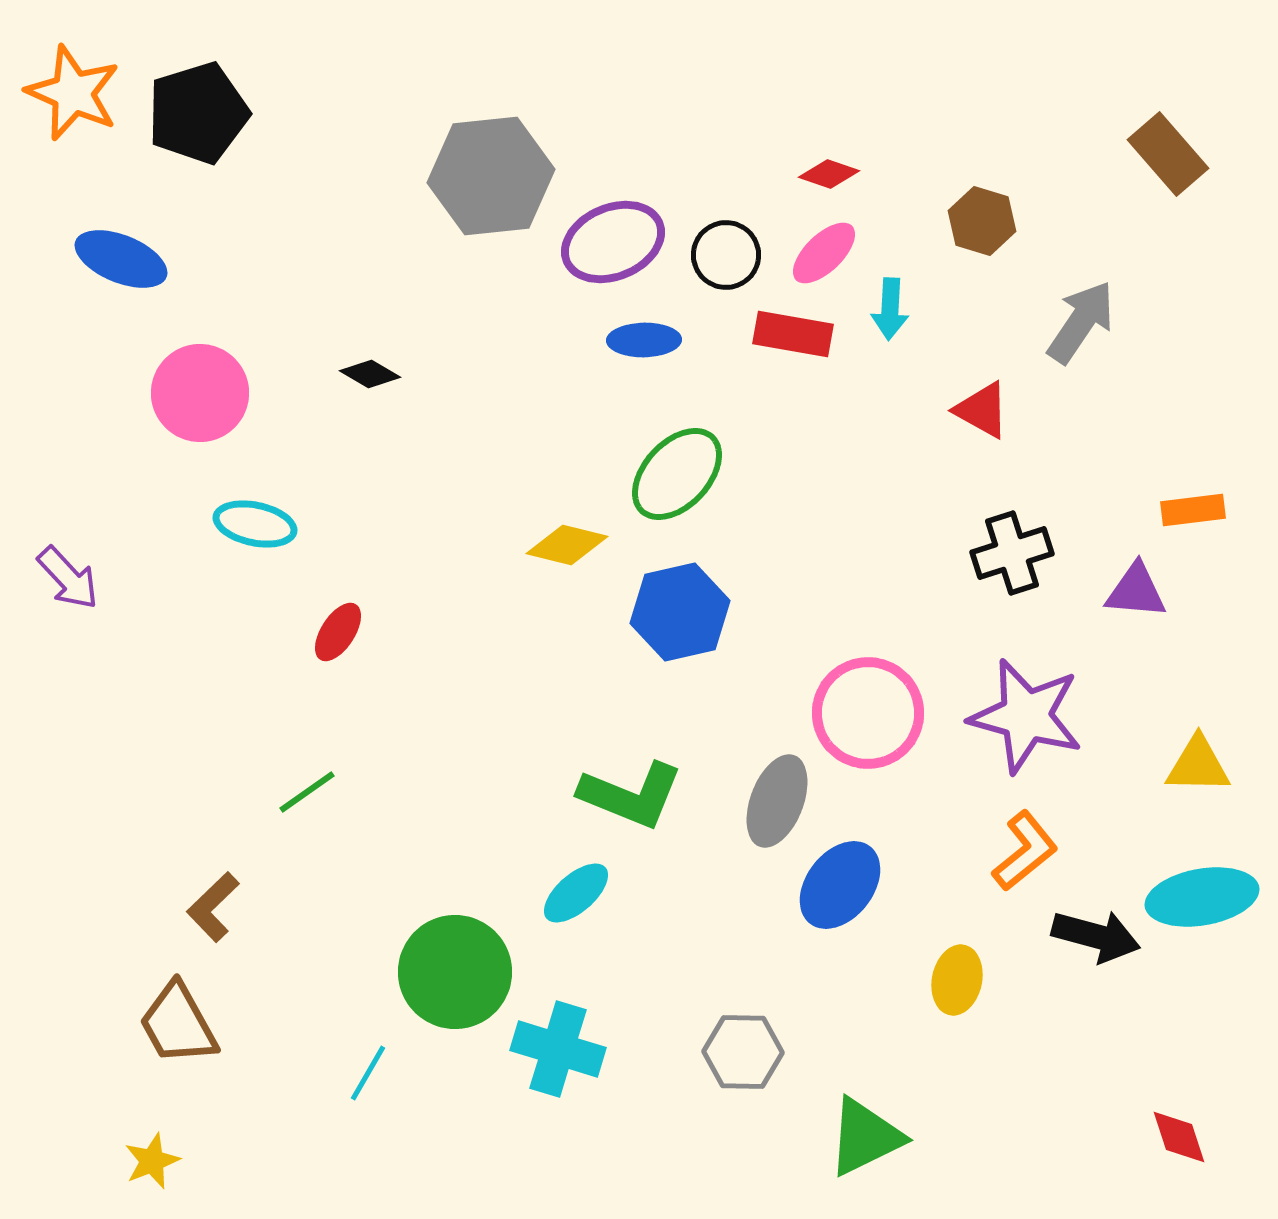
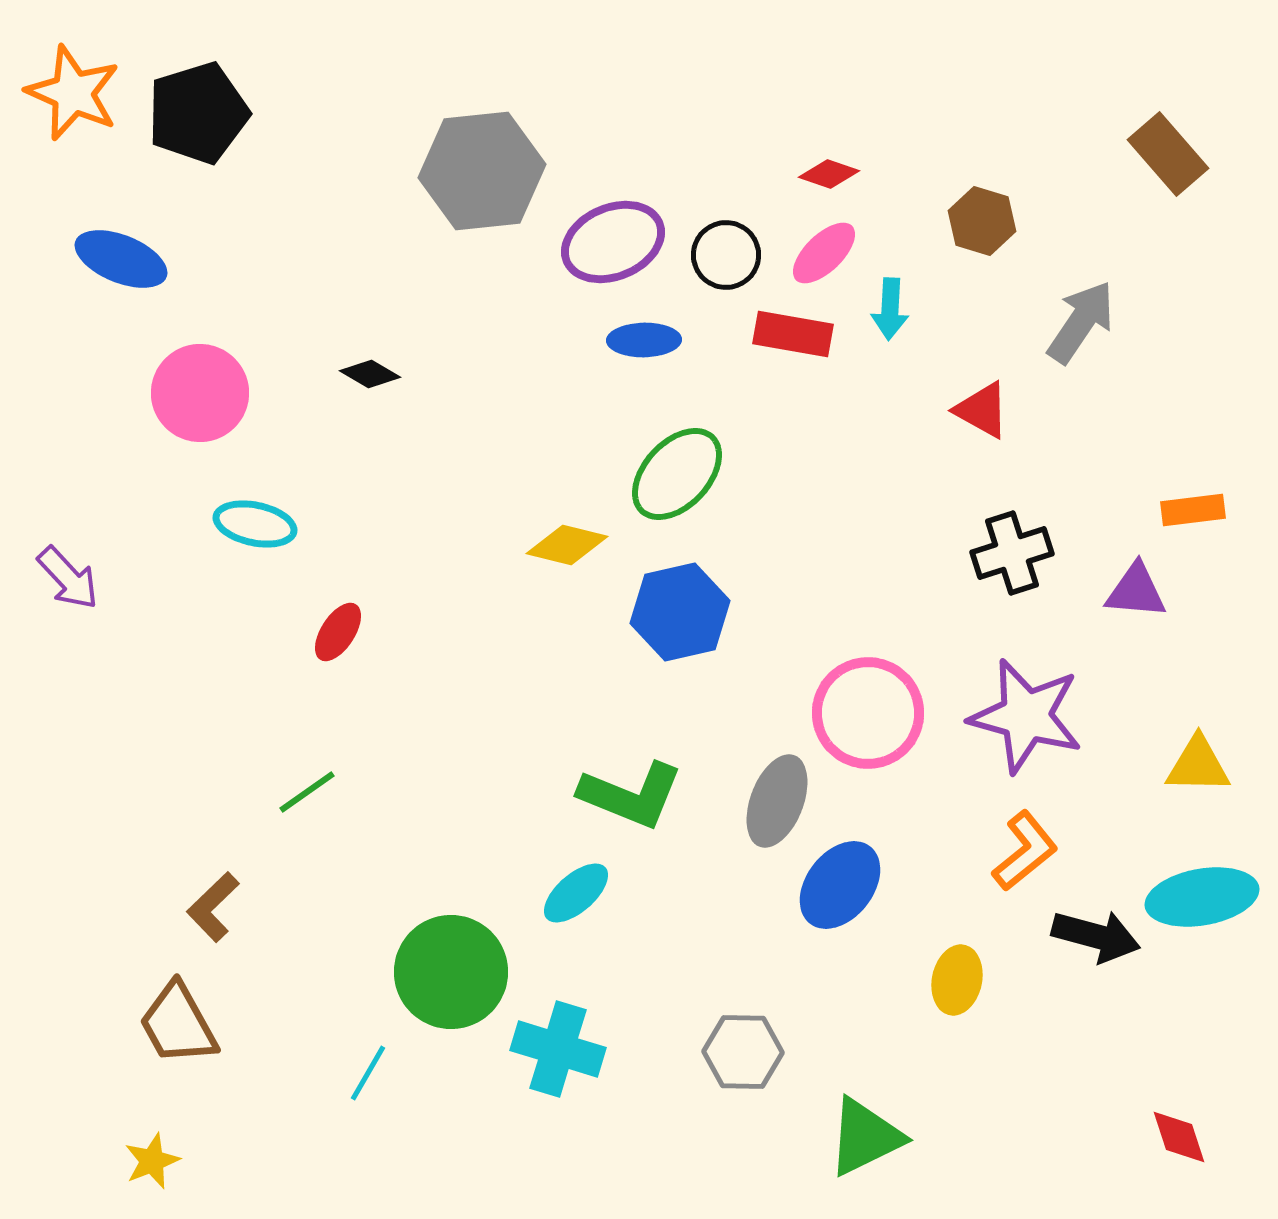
gray hexagon at (491, 176): moved 9 px left, 5 px up
green circle at (455, 972): moved 4 px left
